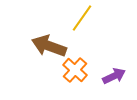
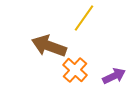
yellow line: moved 2 px right
